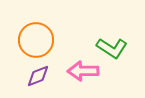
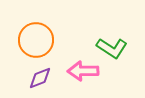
purple diamond: moved 2 px right, 2 px down
